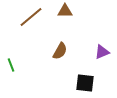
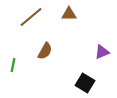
brown triangle: moved 4 px right, 3 px down
brown semicircle: moved 15 px left
green line: moved 2 px right; rotated 32 degrees clockwise
black square: rotated 24 degrees clockwise
